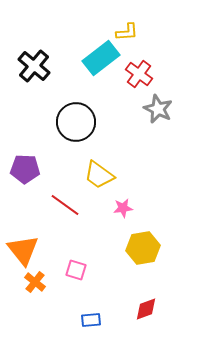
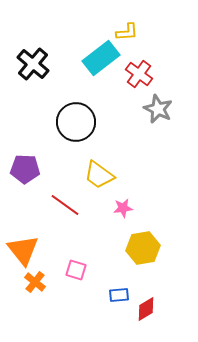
black cross: moved 1 px left, 2 px up
red diamond: rotated 10 degrees counterclockwise
blue rectangle: moved 28 px right, 25 px up
